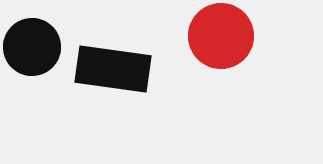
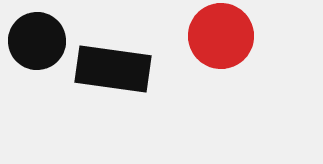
black circle: moved 5 px right, 6 px up
